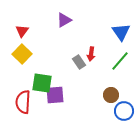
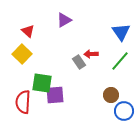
red triangle: moved 6 px right; rotated 24 degrees counterclockwise
red arrow: rotated 80 degrees clockwise
